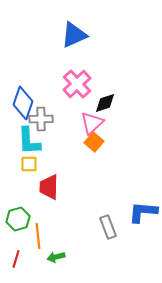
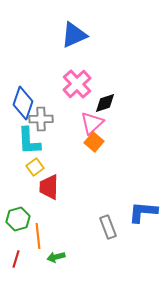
yellow square: moved 6 px right, 3 px down; rotated 36 degrees counterclockwise
